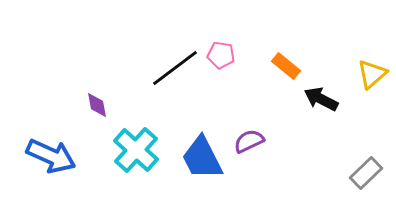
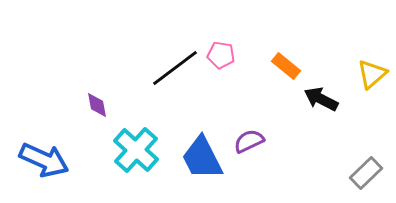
blue arrow: moved 7 px left, 4 px down
